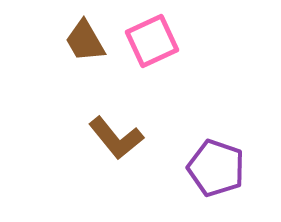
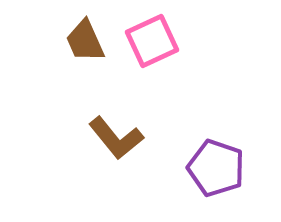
brown trapezoid: rotated 6 degrees clockwise
